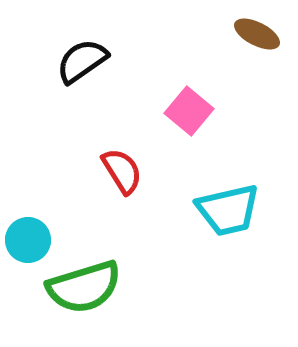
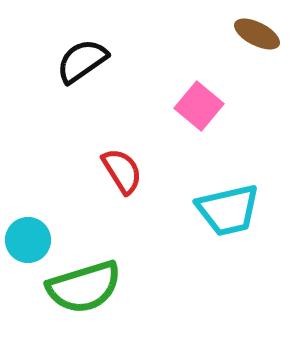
pink square: moved 10 px right, 5 px up
